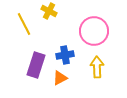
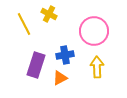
yellow cross: moved 3 px down
